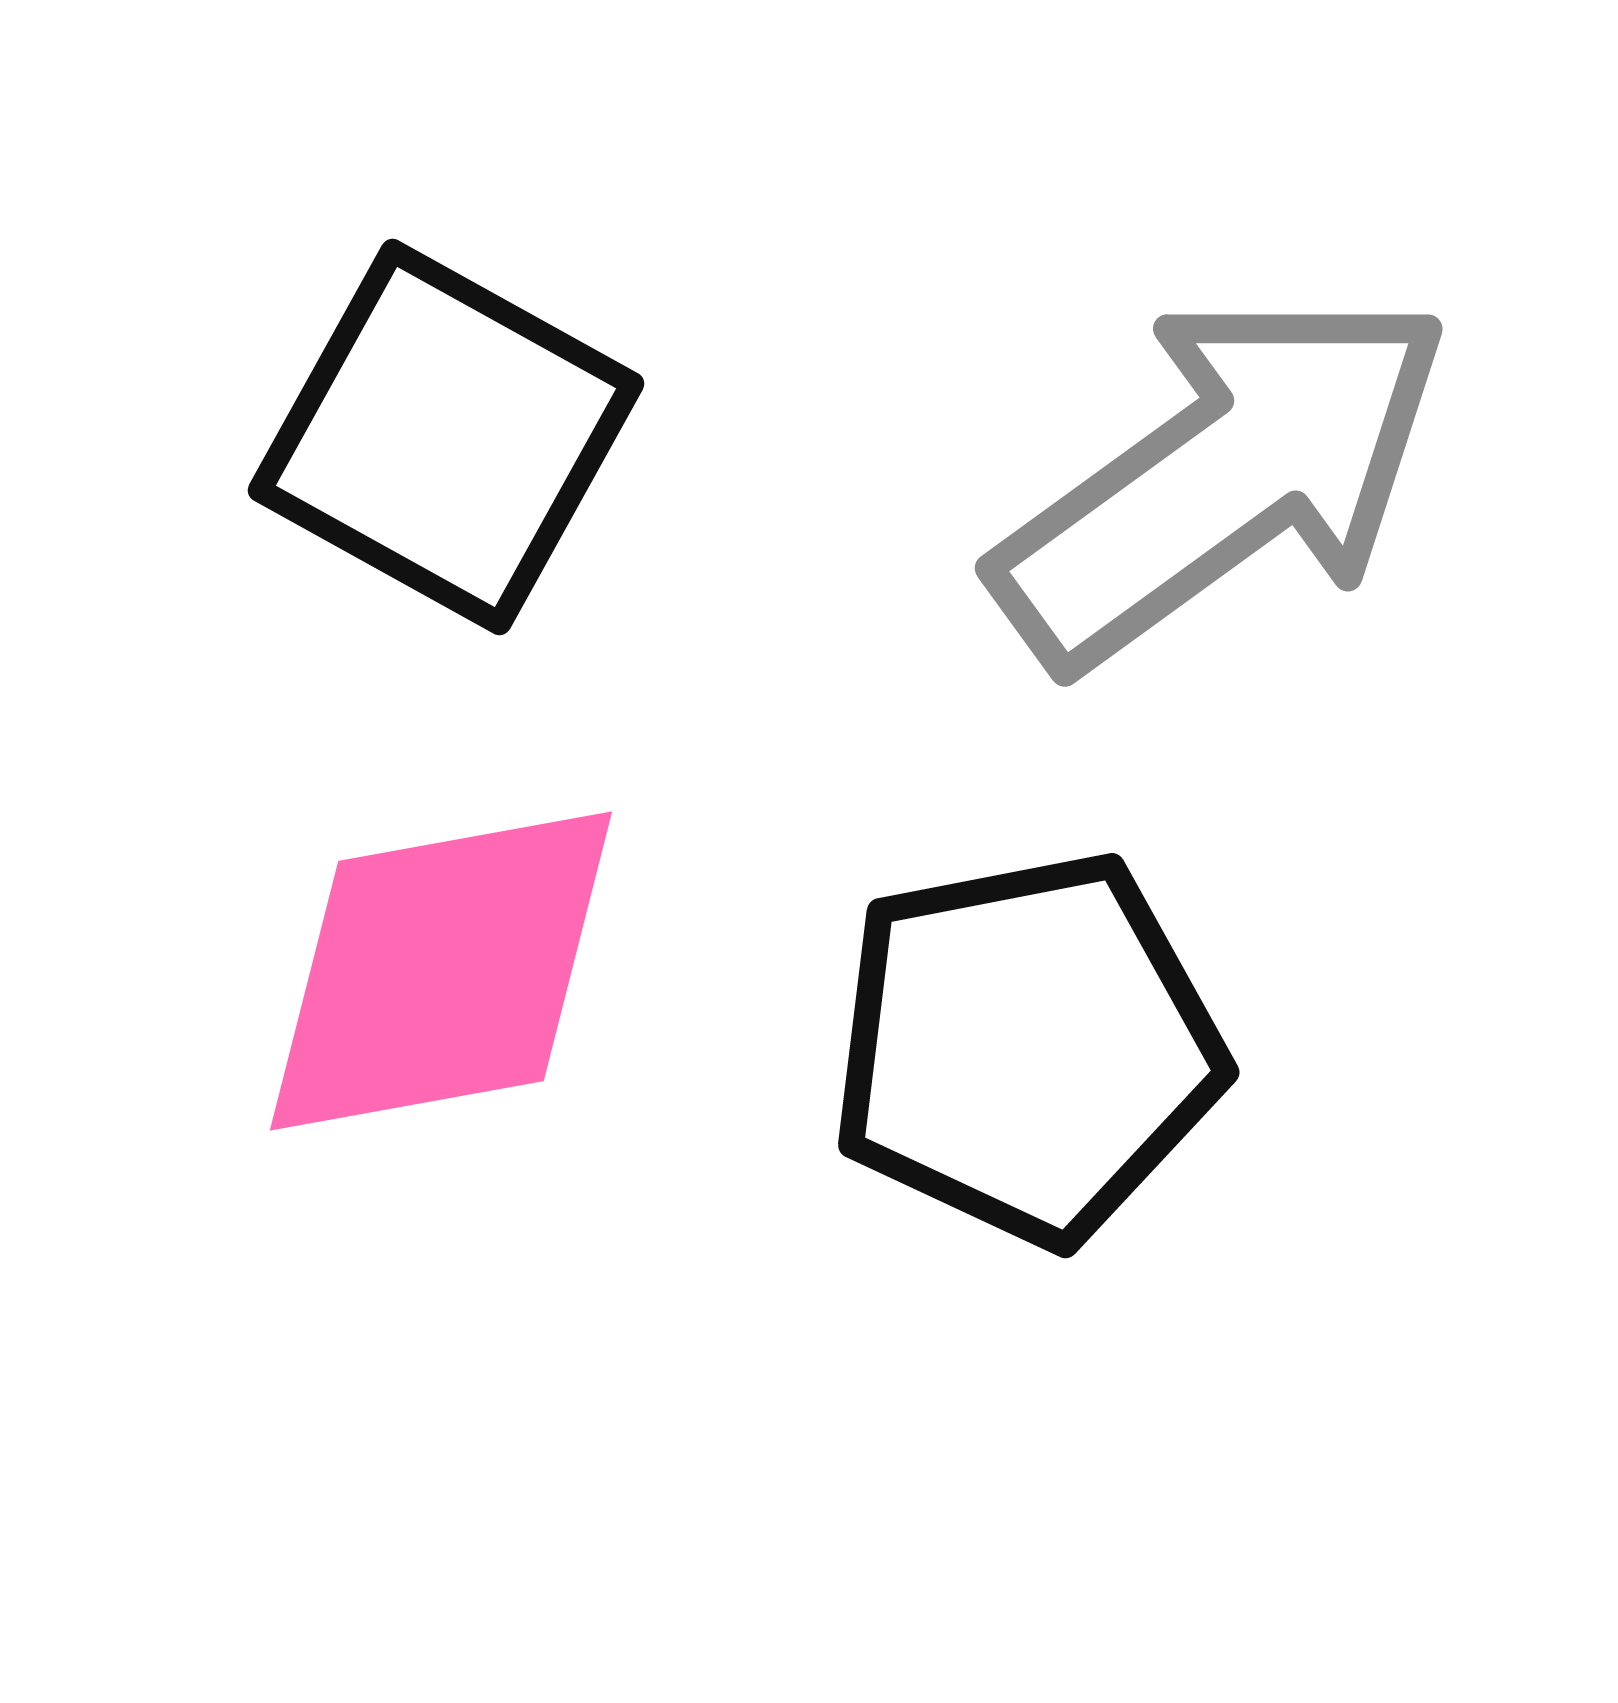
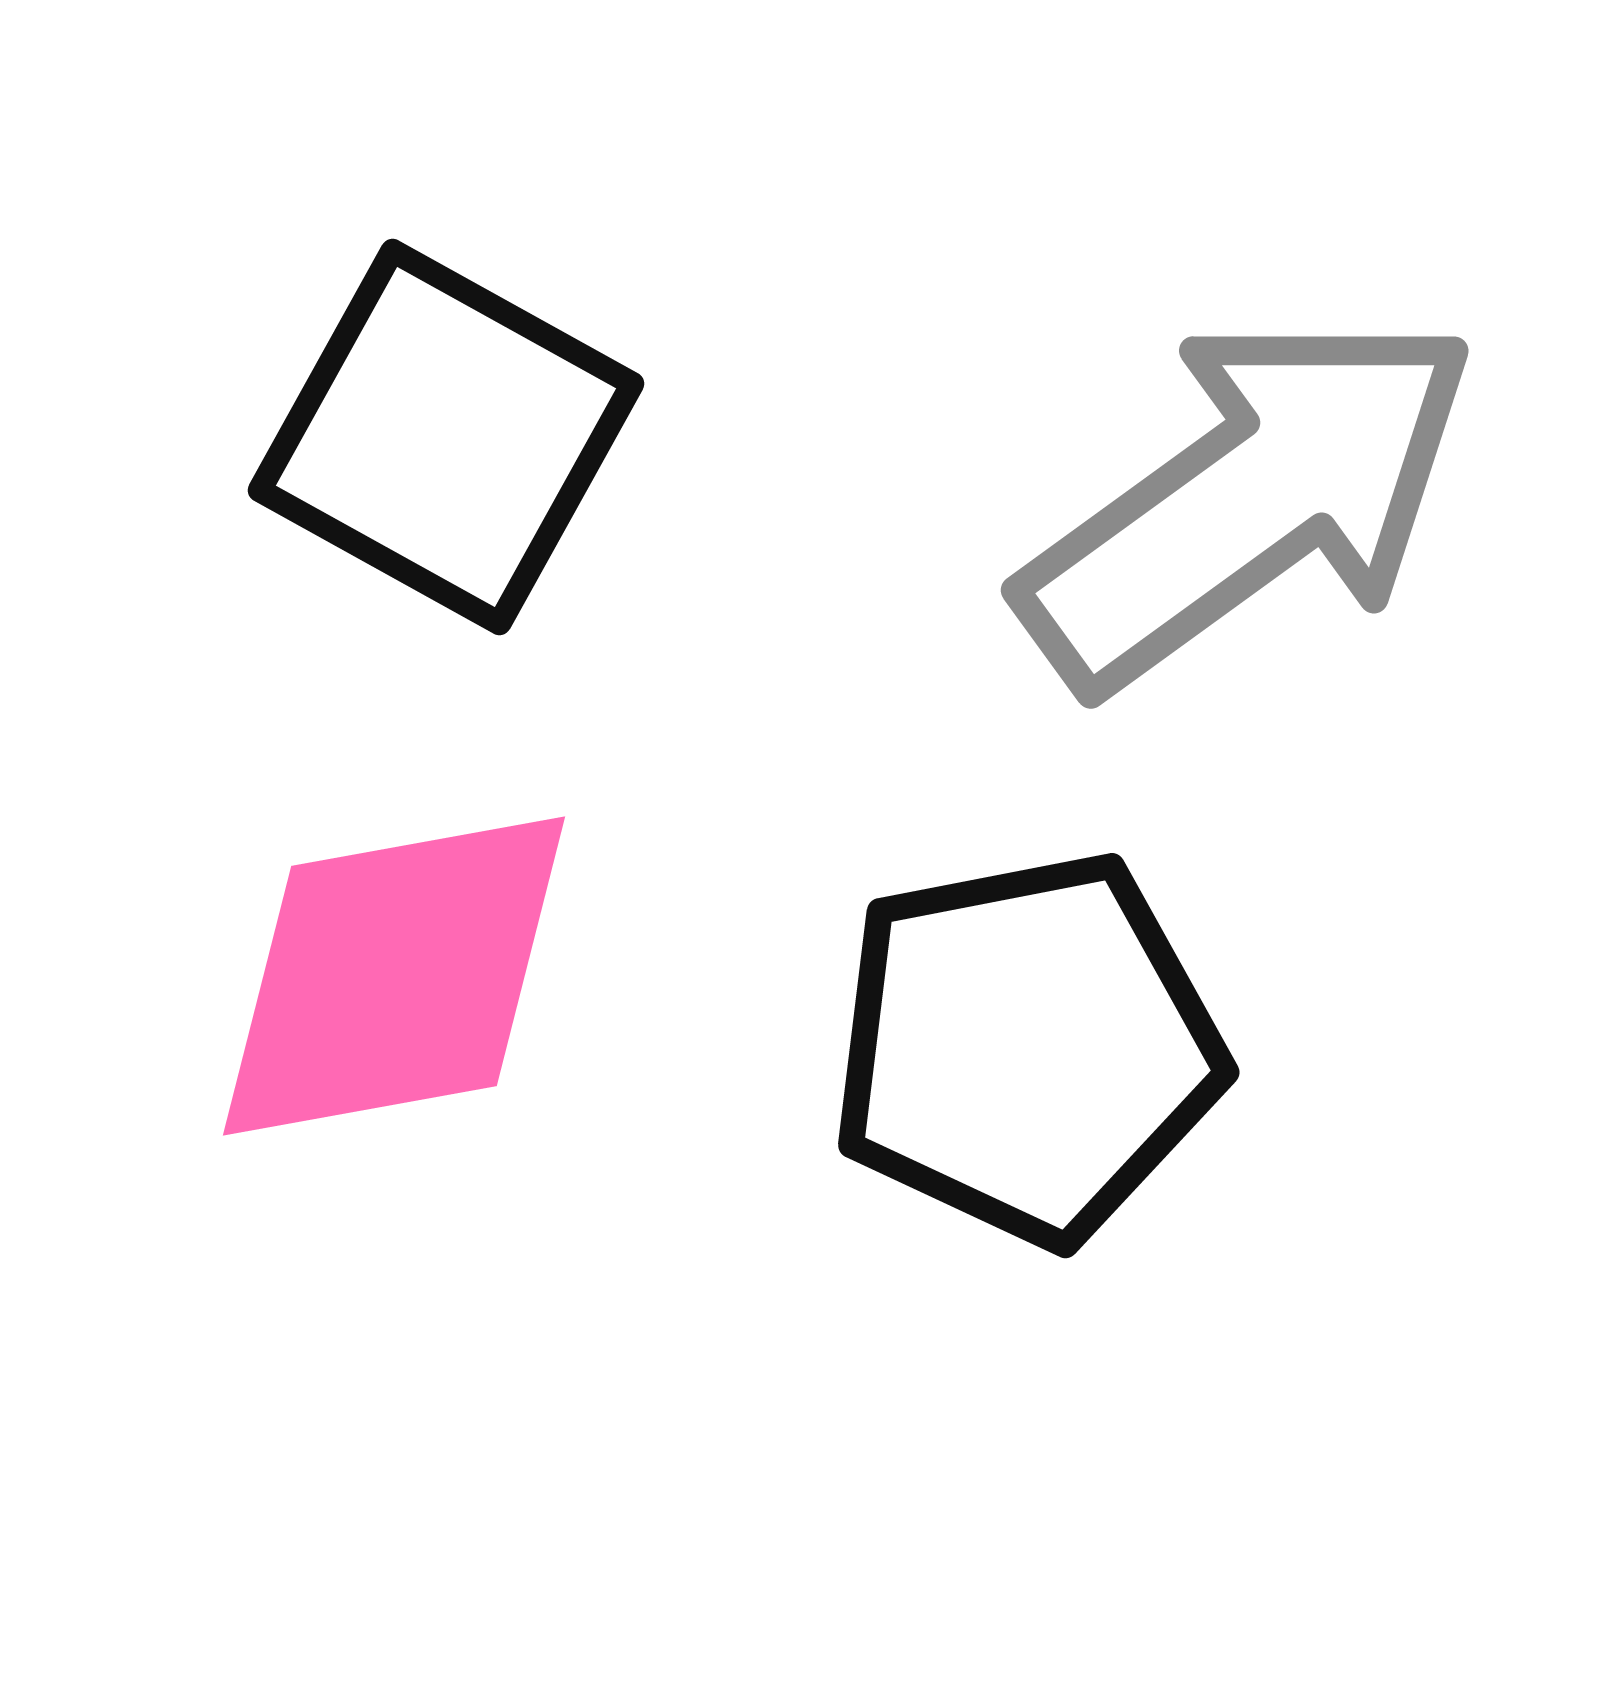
gray arrow: moved 26 px right, 22 px down
pink diamond: moved 47 px left, 5 px down
